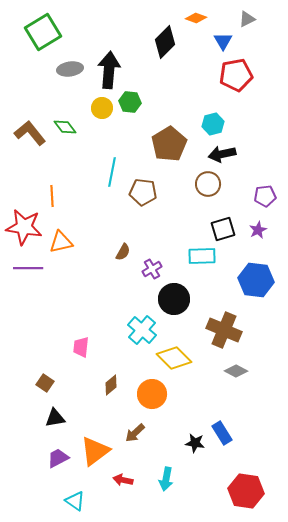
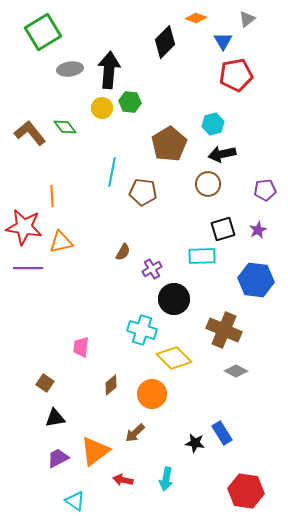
gray triangle at (247, 19): rotated 12 degrees counterclockwise
purple pentagon at (265, 196): moved 6 px up
cyan cross at (142, 330): rotated 24 degrees counterclockwise
